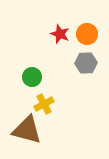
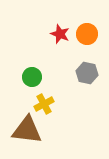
gray hexagon: moved 1 px right, 10 px down; rotated 15 degrees clockwise
brown triangle: rotated 8 degrees counterclockwise
